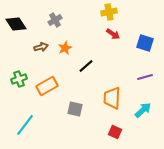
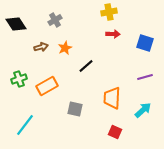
red arrow: rotated 32 degrees counterclockwise
